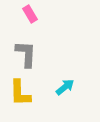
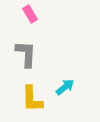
yellow L-shape: moved 12 px right, 6 px down
